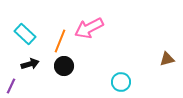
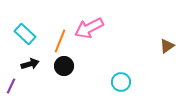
brown triangle: moved 13 px up; rotated 21 degrees counterclockwise
